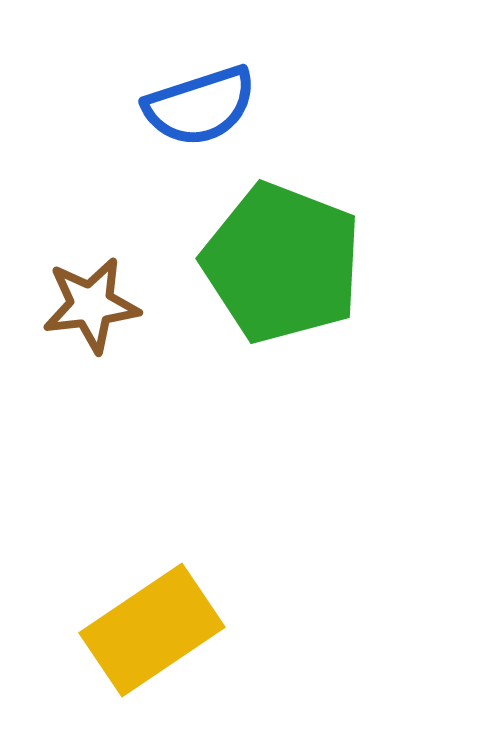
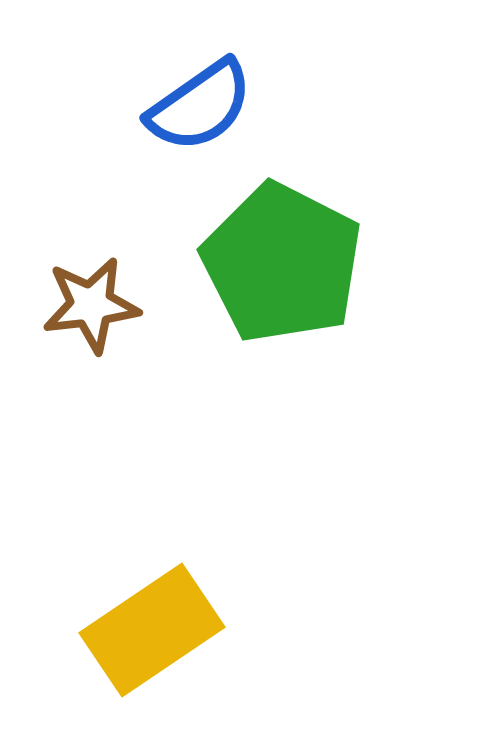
blue semicircle: rotated 17 degrees counterclockwise
green pentagon: rotated 6 degrees clockwise
